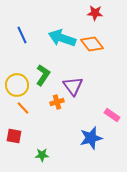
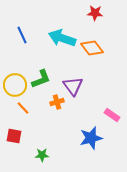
orange diamond: moved 4 px down
green L-shape: moved 2 px left, 4 px down; rotated 35 degrees clockwise
yellow circle: moved 2 px left
